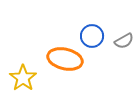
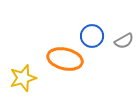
yellow star: rotated 20 degrees clockwise
